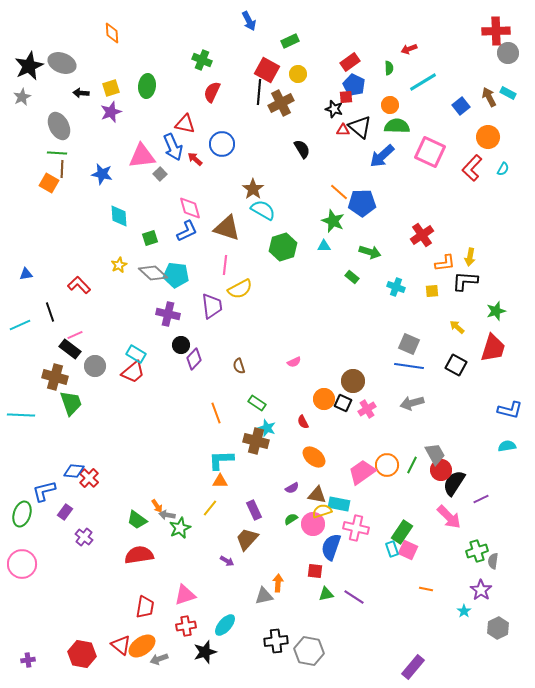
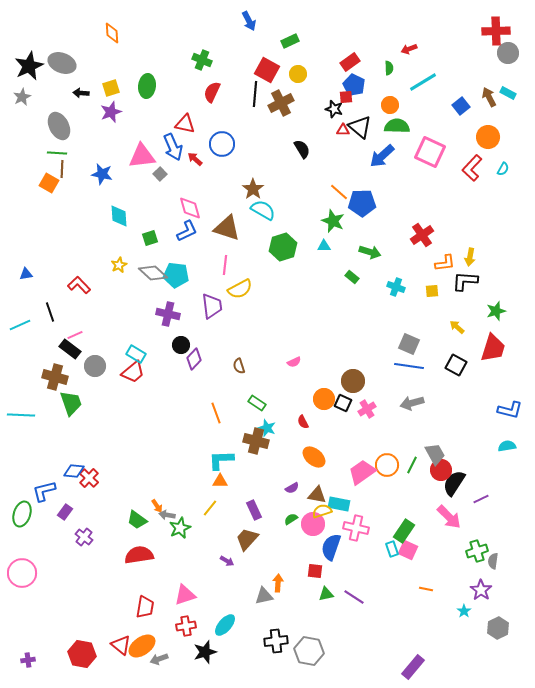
black line at (259, 92): moved 4 px left, 2 px down
green rectangle at (402, 532): moved 2 px right, 1 px up
pink circle at (22, 564): moved 9 px down
